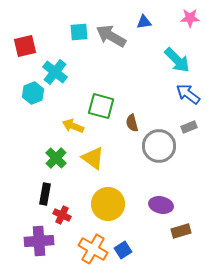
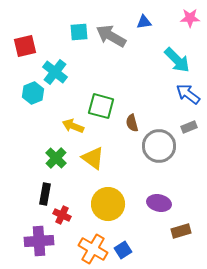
purple ellipse: moved 2 px left, 2 px up
